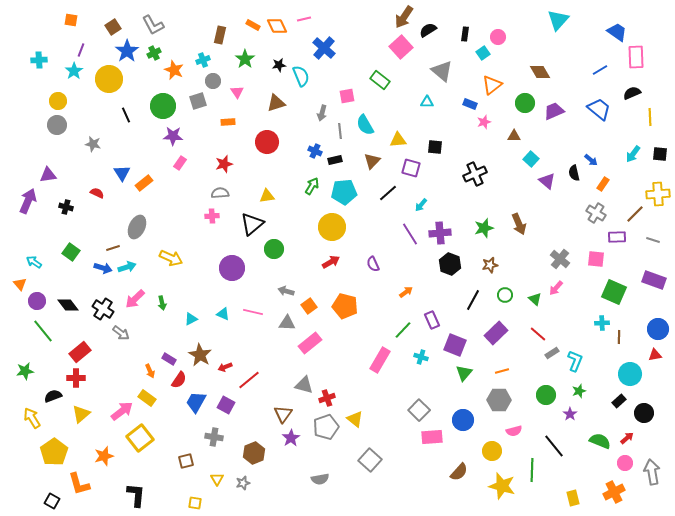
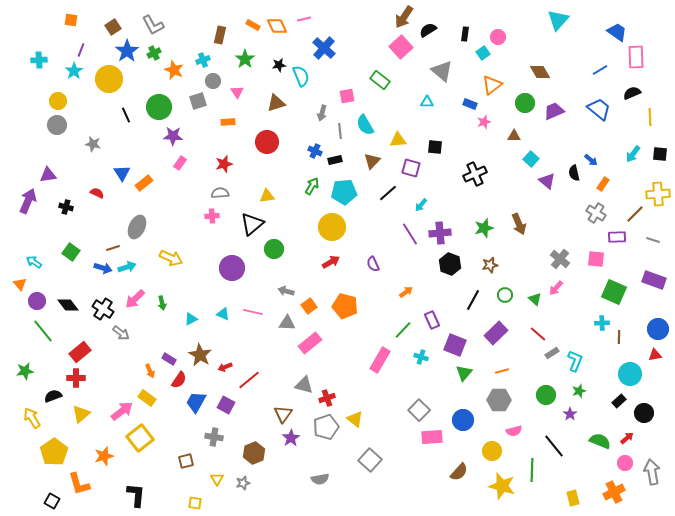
green circle at (163, 106): moved 4 px left, 1 px down
